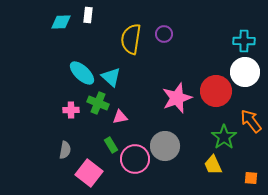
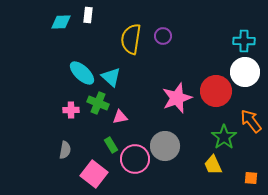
purple circle: moved 1 px left, 2 px down
pink square: moved 5 px right, 1 px down
